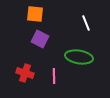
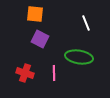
pink line: moved 3 px up
